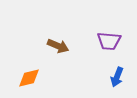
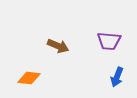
orange diamond: rotated 20 degrees clockwise
